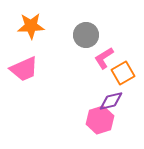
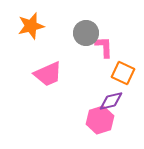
orange star: rotated 12 degrees counterclockwise
gray circle: moved 2 px up
pink L-shape: moved 11 px up; rotated 120 degrees clockwise
pink trapezoid: moved 24 px right, 5 px down
orange square: rotated 35 degrees counterclockwise
